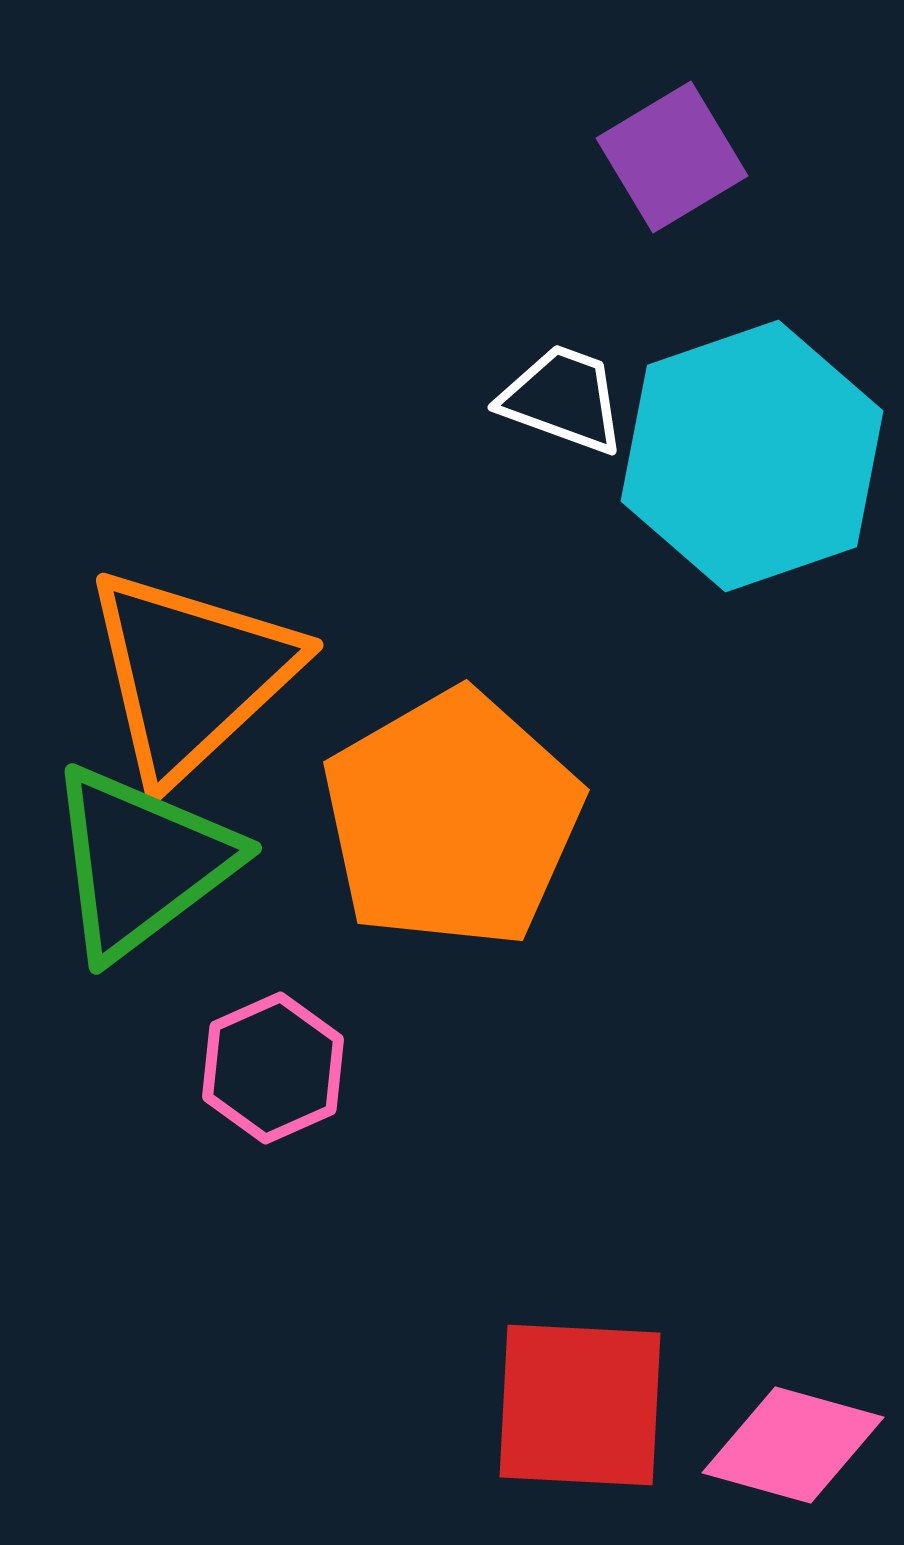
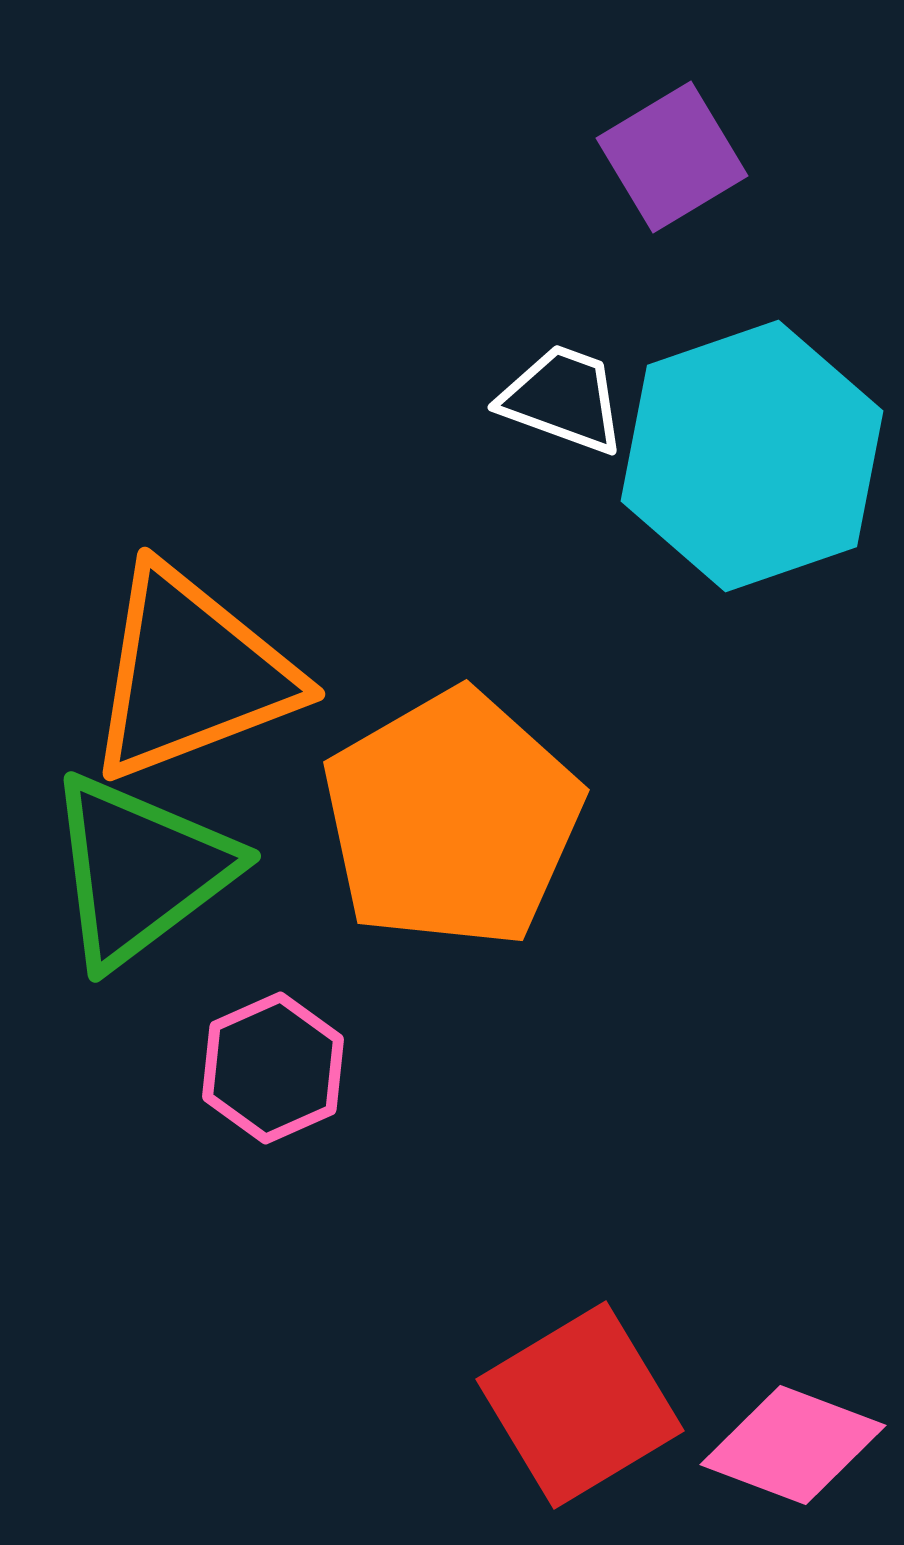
orange triangle: rotated 22 degrees clockwise
green triangle: moved 1 px left, 8 px down
red square: rotated 34 degrees counterclockwise
pink diamond: rotated 5 degrees clockwise
